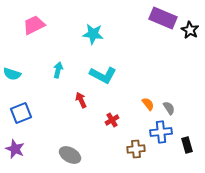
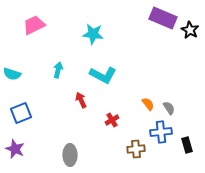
gray ellipse: rotated 60 degrees clockwise
